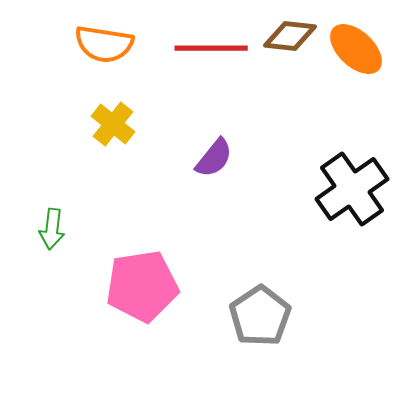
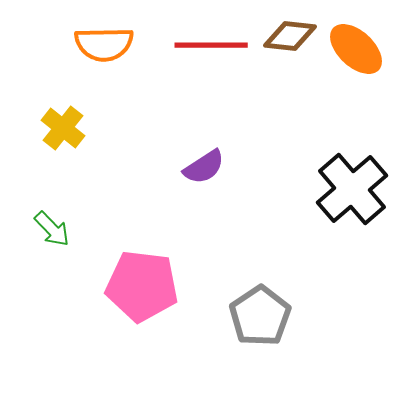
orange semicircle: rotated 10 degrees counterclockwise
red line: moved 3 px up
yellow cross: moved 50 px left, 4 px down
purple semicircle: moved 10 px left, 9 px down; rotated 18 degrees clockwise
black cross: rotated 6 degrees counterclockwise
green arrow: rotated 51 degrees counterclockwise
pink pentagon: rotated 16 degrees clockwise
